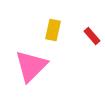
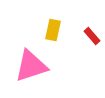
pink triangle: rotated 27 degrees clockwise
